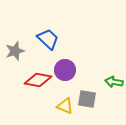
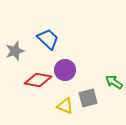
green arrow: rotated 24 degrees clockwise
gray square: moved 1 px right, 1 px up; rotated 24 degrees counterclockwise
